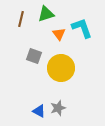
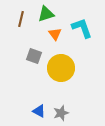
orange triangle: moved 4 px left
gray star: moved 3 px right, 5 px down
